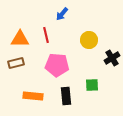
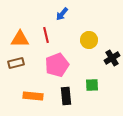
pink pentagon: rotated 25 degrees counterclockwise
